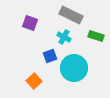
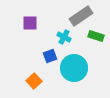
gray rectangle: moved 10 px right, 1 px down; rotated 60 degrees counterclockwise
purple square: rotated 21 degrees counterclockwise
